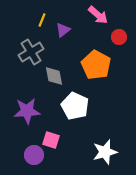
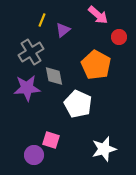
white pentagon: moved 3 px right, 2 px up
purple star: moved 23 px up
white star: moved 1 px left, 3 px up
